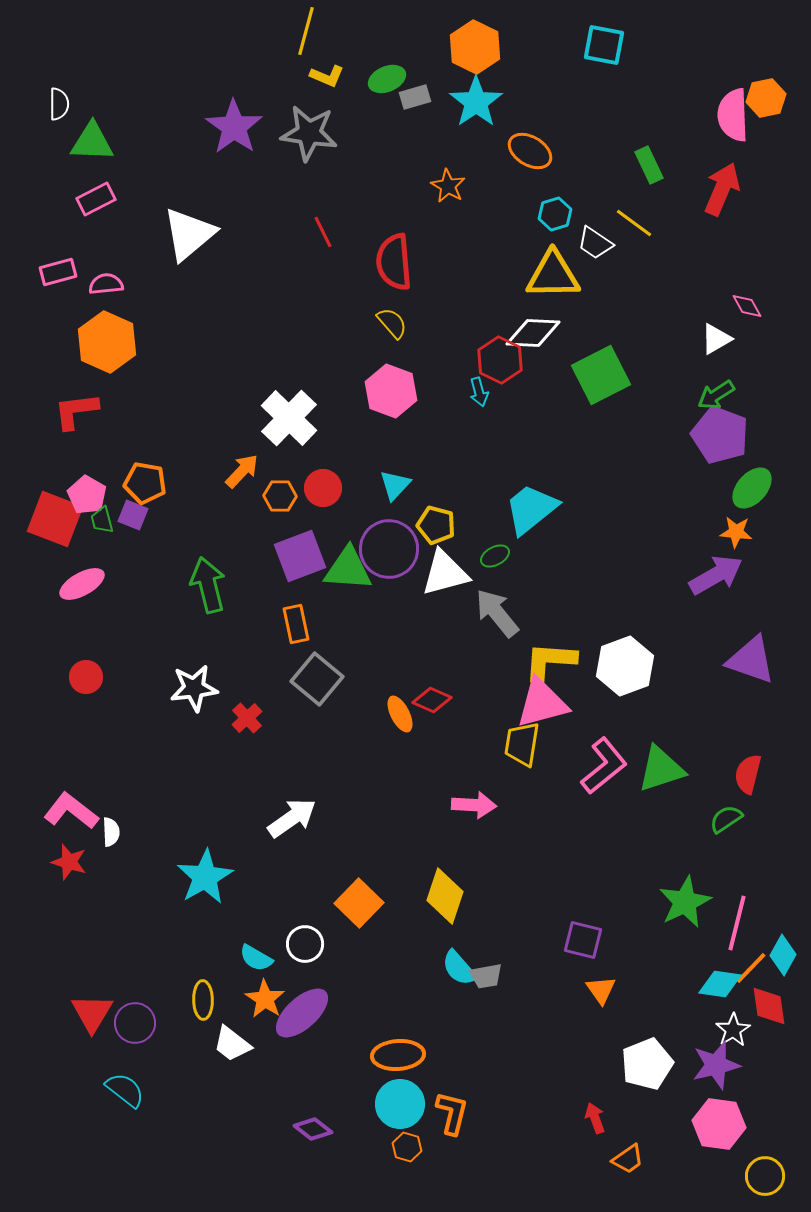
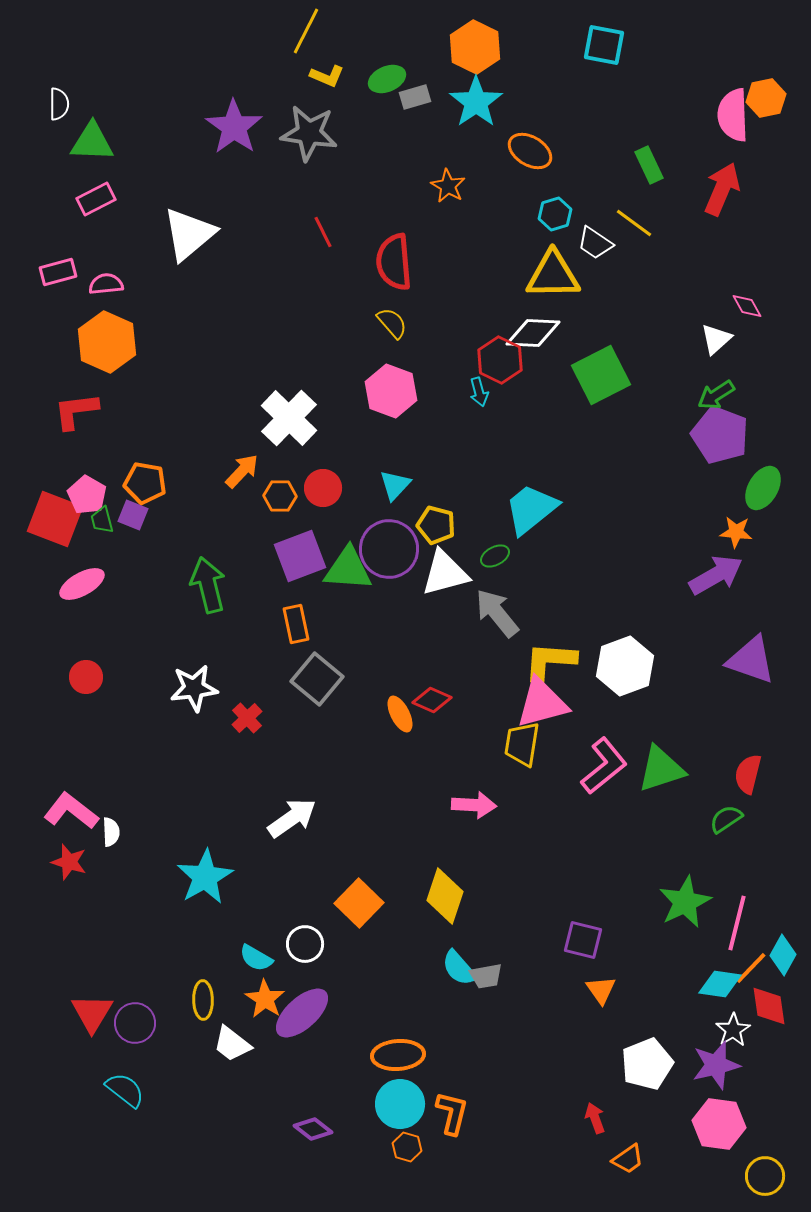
yellow line at (306, 31): rotated 12 degrees clockwise
white triangle at (716, 339): rotated 12 degrees counterclockwise
green ellipse at (752, 488): moved 11 px right; rotated 12 degrees counterclockwise
